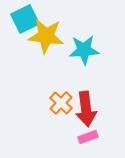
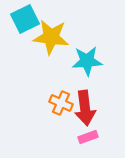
yellow star: moved 5 px right, 1 px down
cyan star: moved 3 px right, 11 px down
orange cross: rotated 20 degrees counterclockwise
red arrow: moved 1 px left, 1 px up
